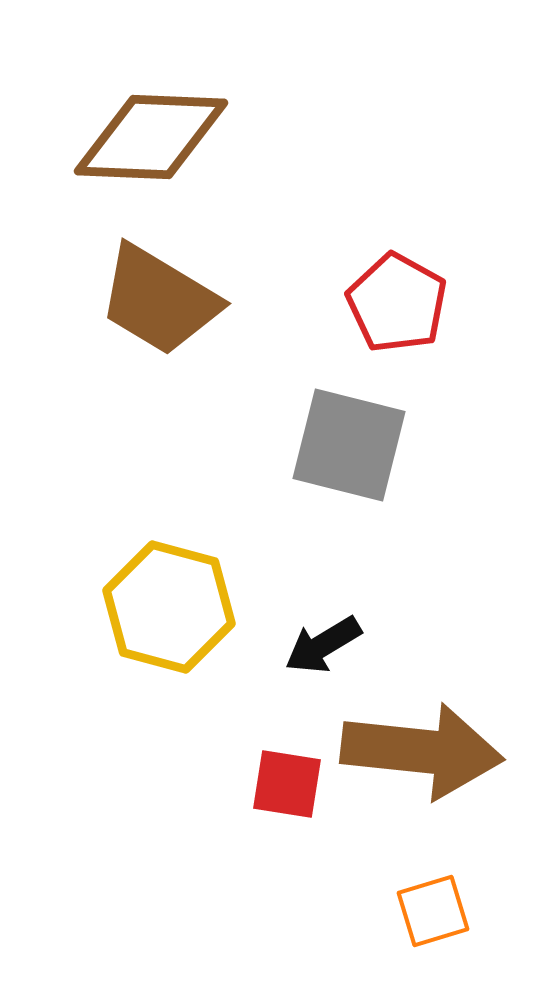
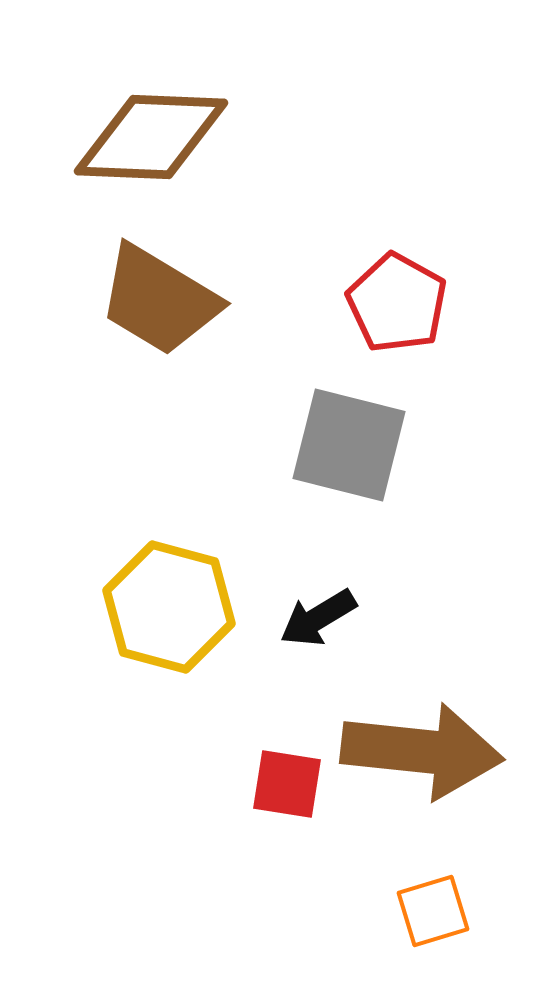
black arrow: moved 5 px left, 27 px up
